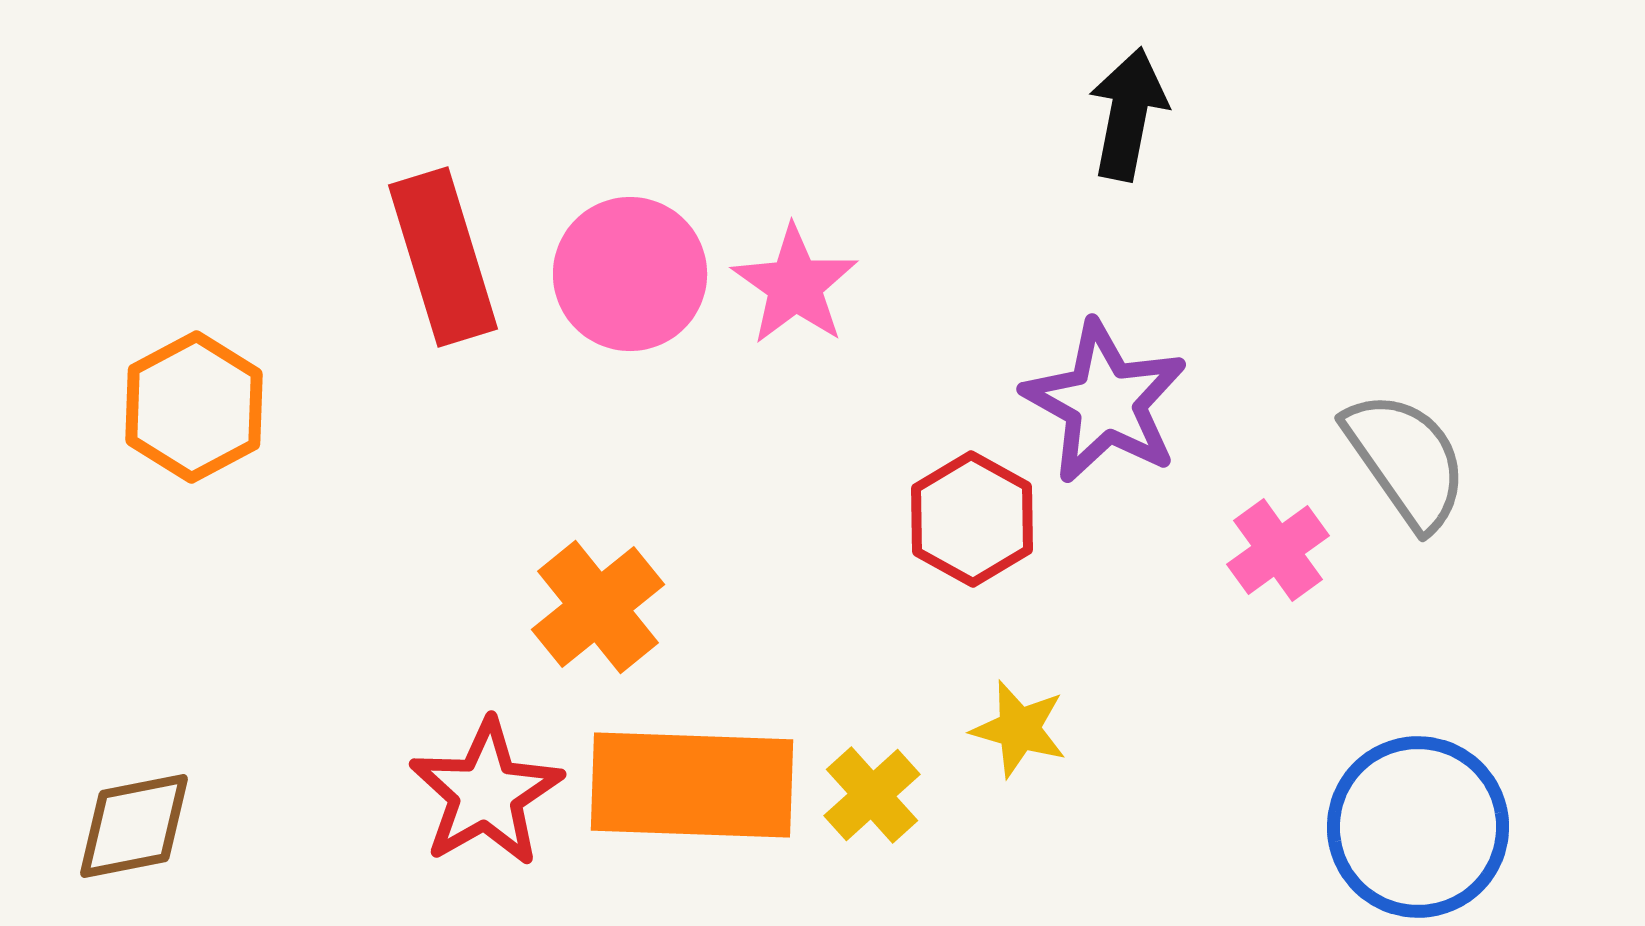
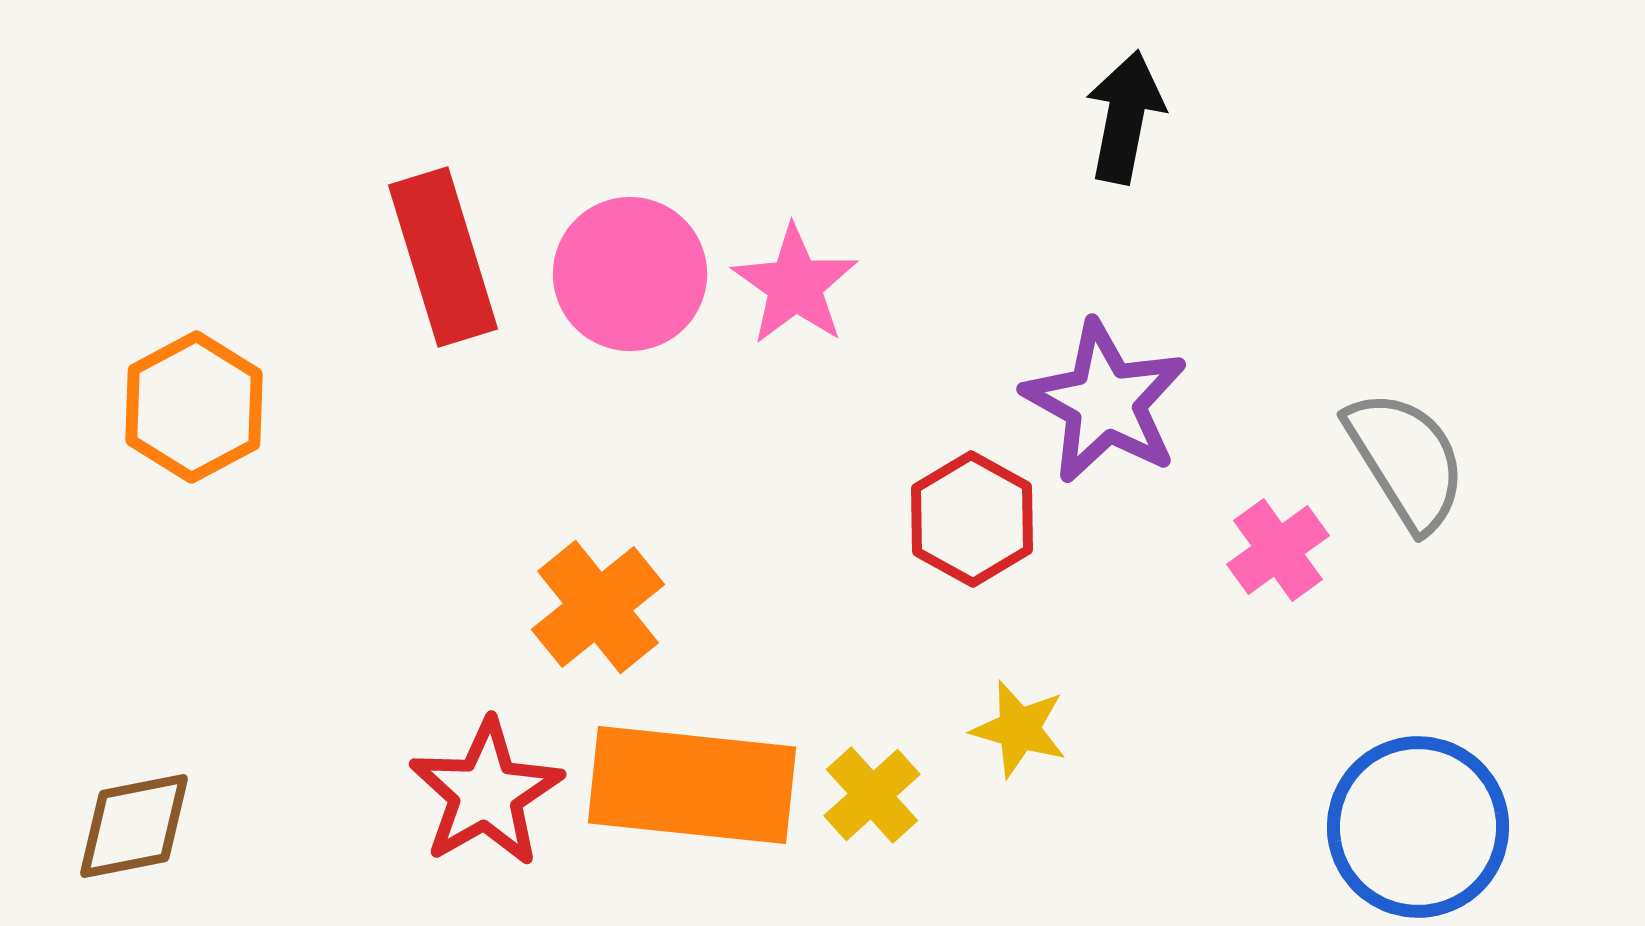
black arrow: moved 3 px left, 3 px down
gray semicircle: rotated 3 degrees clockwise
orange rectangle: rotated 4 degrees clockwise
